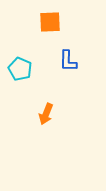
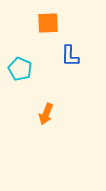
orange square: moved 2 px left, 1 px down
blue L-shape: moved 2 px right, 5 px up
